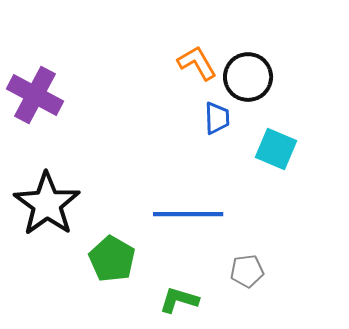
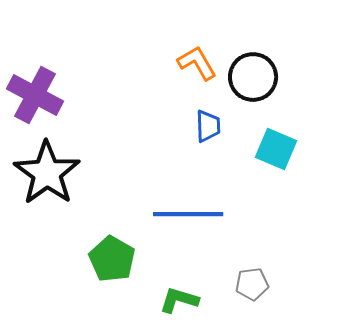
black circle: moved 5 px right
blue trapezoid: moved 9 px left, 8 px down
black star: moved 31 px up
gray pentagon: moved 5 px right, 13 px down
